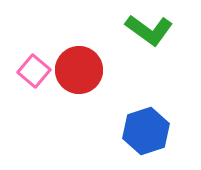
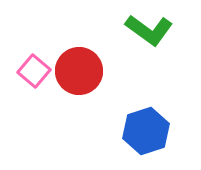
red circle: moved 1 px down
